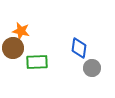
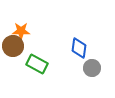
orange star: rotated 12 degrees counterclockwise
brown circle: moved 2 px up
green rectangle: moved 2 px down; rotated 30 degrees clockwise
